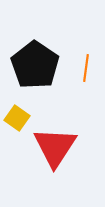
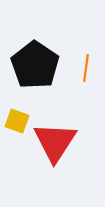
yellow square: moved 3 px down; rotated 15 degrees counterclockwise
red triangle: moved 5 px up
